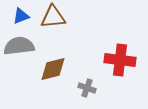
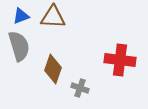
brown triangle: rotated 8 degrees clockwise
gray semicircle: rotated 80 degrees clockwise
brown diamond: rotated 56 degrees counterclockwise
gray cross: moved 7 px left
